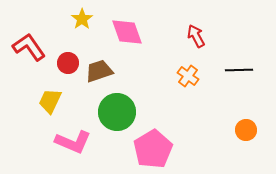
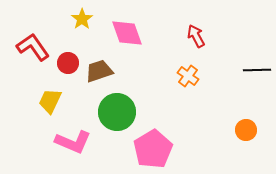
pink diamond: moved 1 px down
red L-shape: moved 4 px right
black line: moved 18 px right
